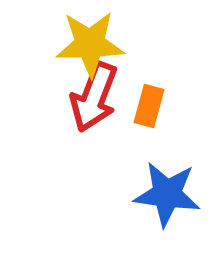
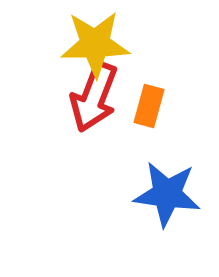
yellow star: moved 5 px right
